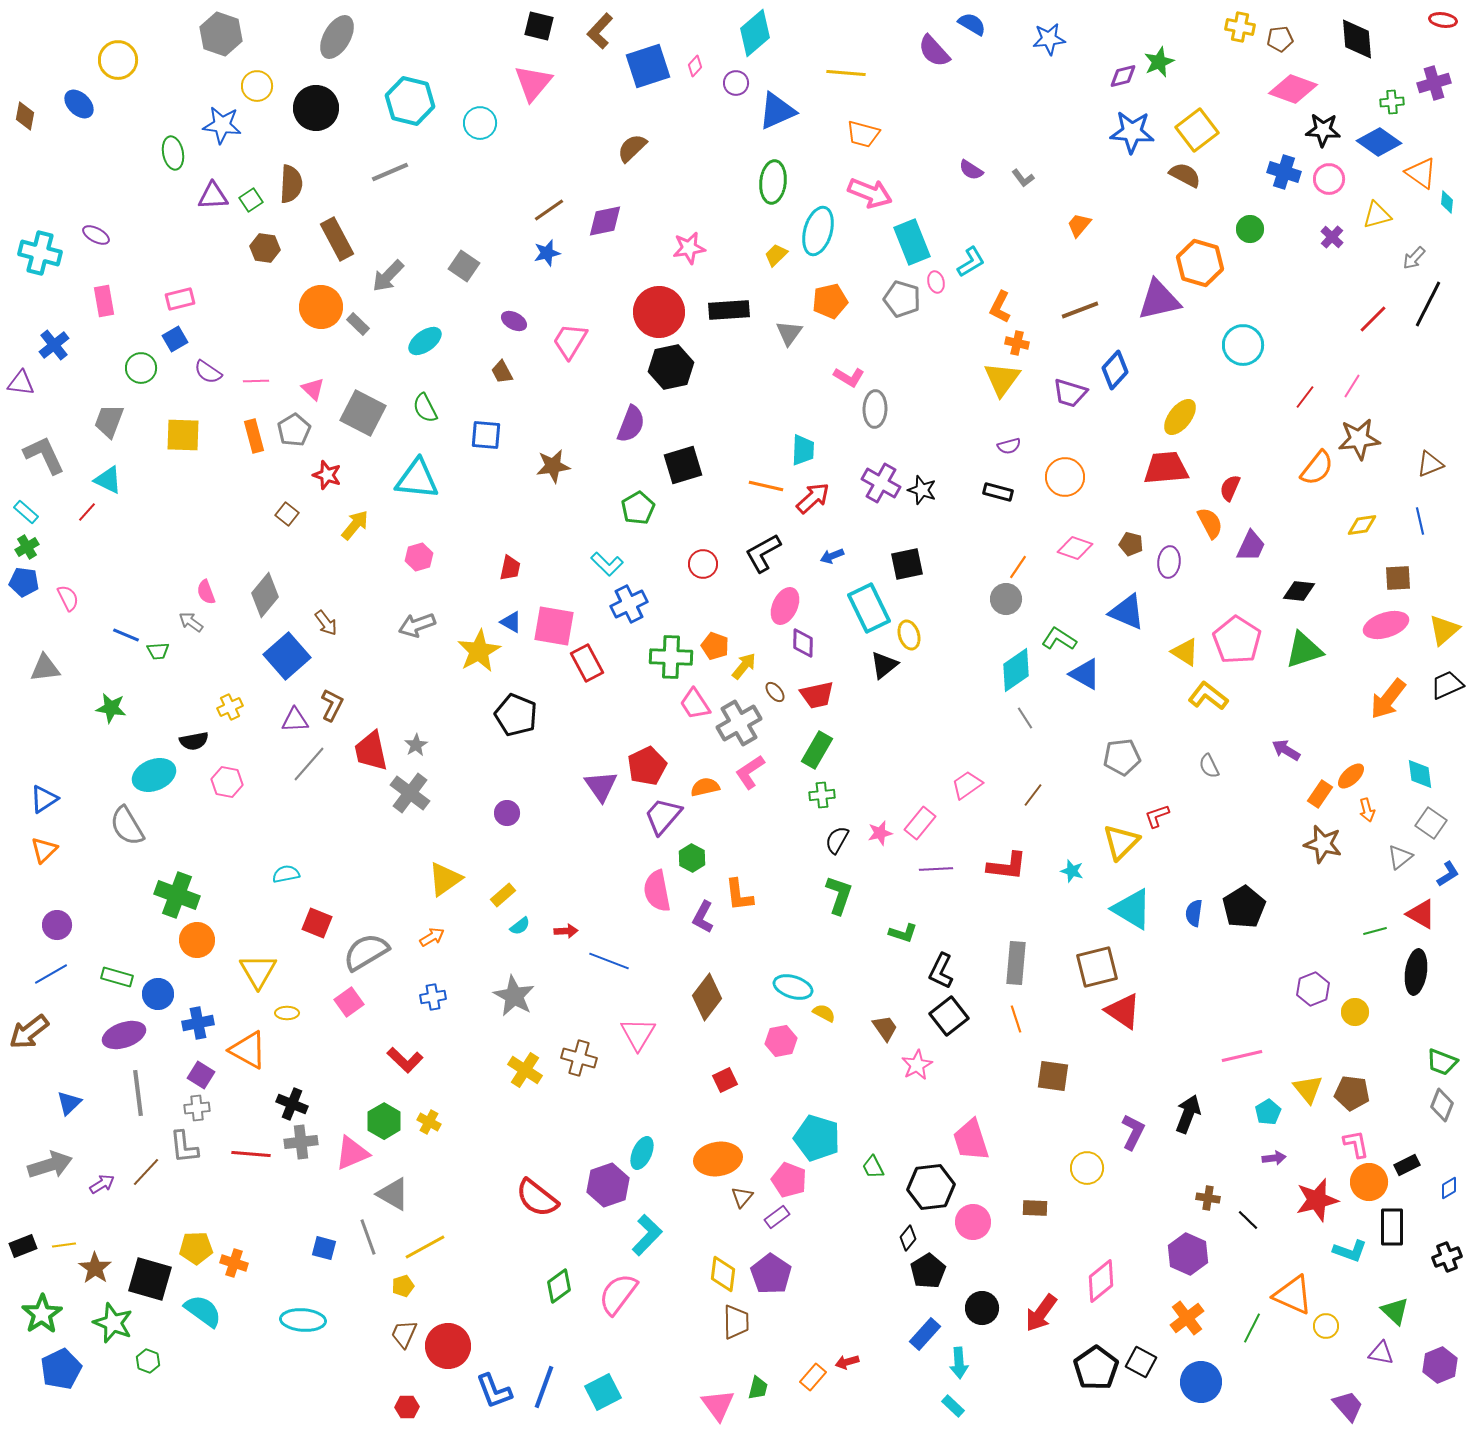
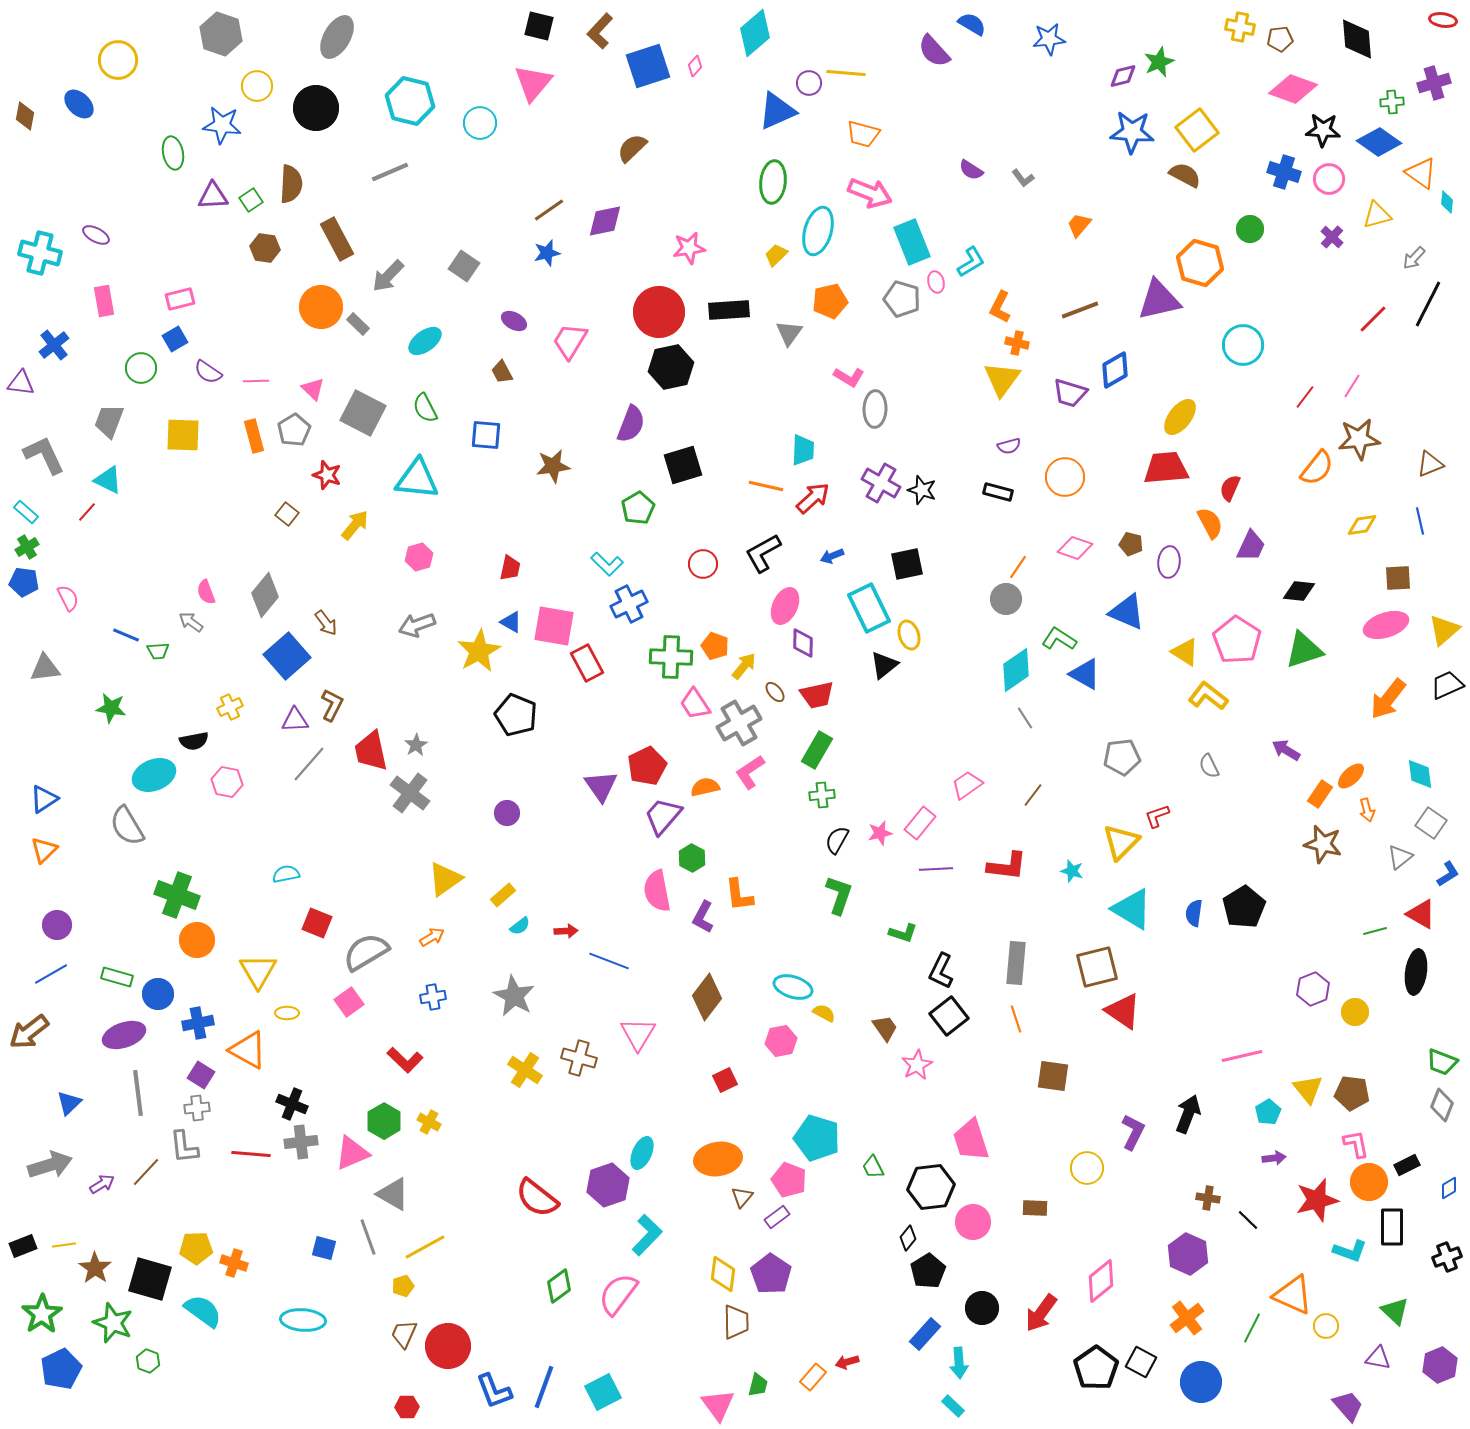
purple circle at (736, 83): moved 73 px right
blue diamond at (1115, 370): rotated 18 degrees clockwise
purple triangle at (1381, 1353): moved 3 px left, 5 px down
green trapezoid at (758, 1388): moved 3 px up
